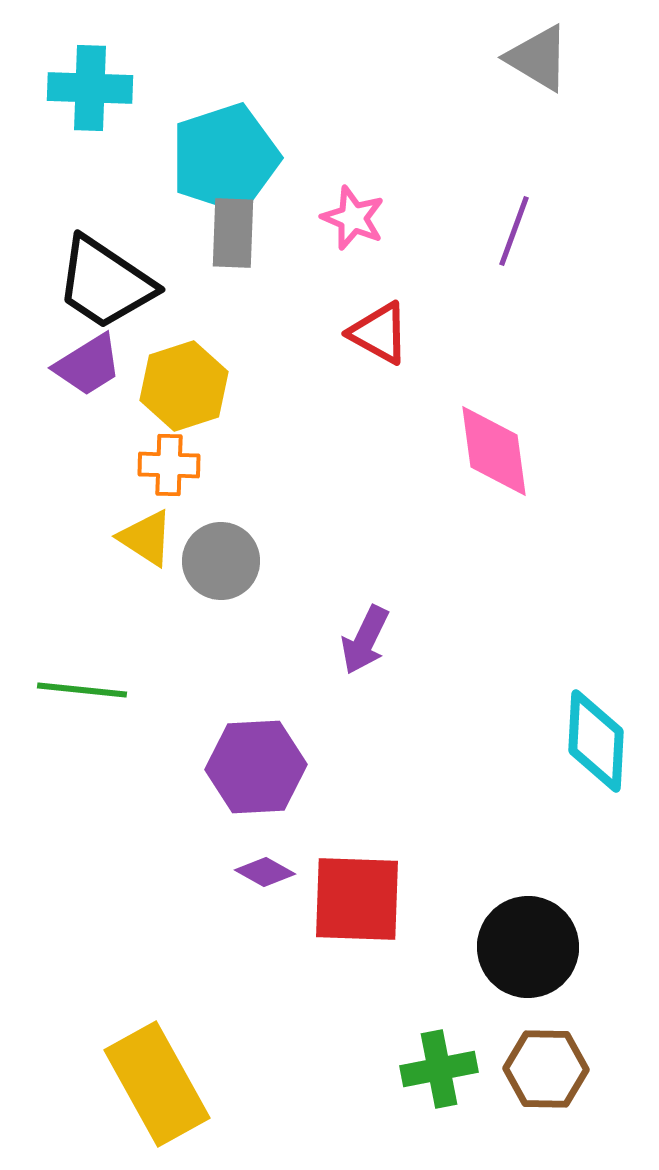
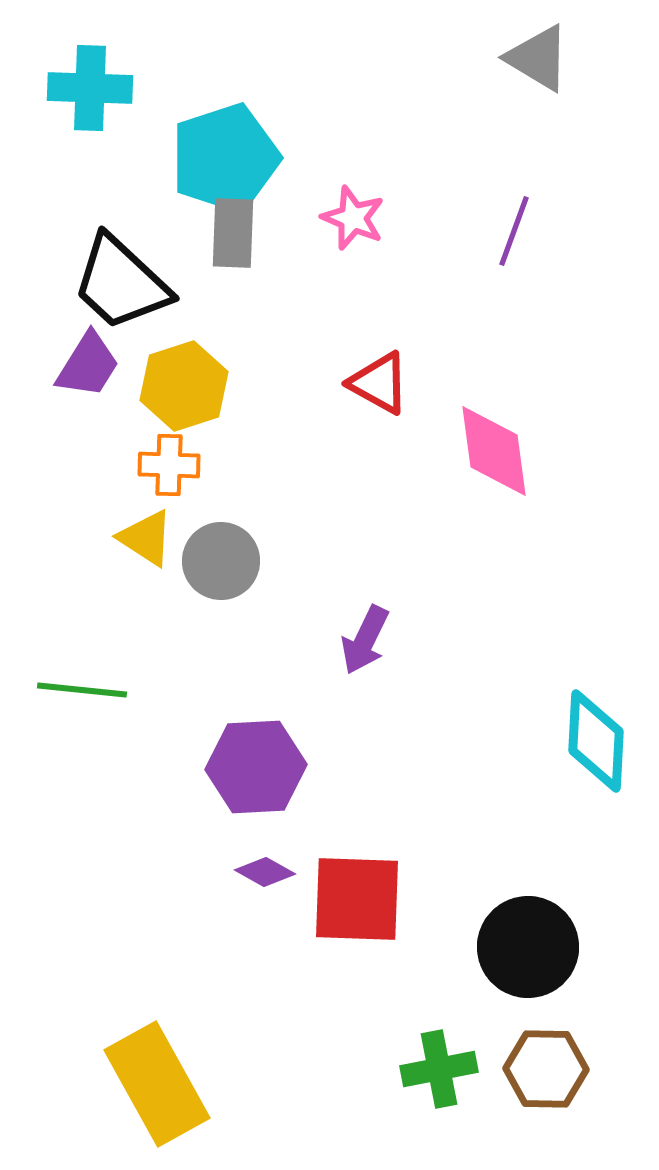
black trapezoid: moved 16 px right; rotated 9 degrees clockwise
red triangle: moved 50 px down
purple trapezoid: rotated 26 degrees counterclockwise
